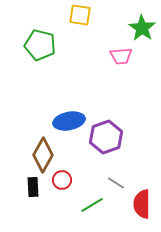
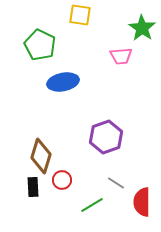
green pentagon: rotated 12 degrees clockwise
blue ellipse: moved 6 px left, 39 px up
brown diamond: moved 2 px left, 1 px down; rotated 12 degrees counterclockwise
red semicircle: moved 2 px up
